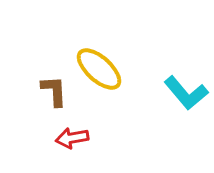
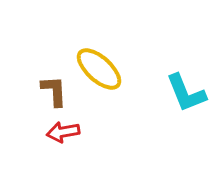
cyan L-shape: rotated 18 degrees clockwise
red arrow: moved 9 px left, 6 px up
